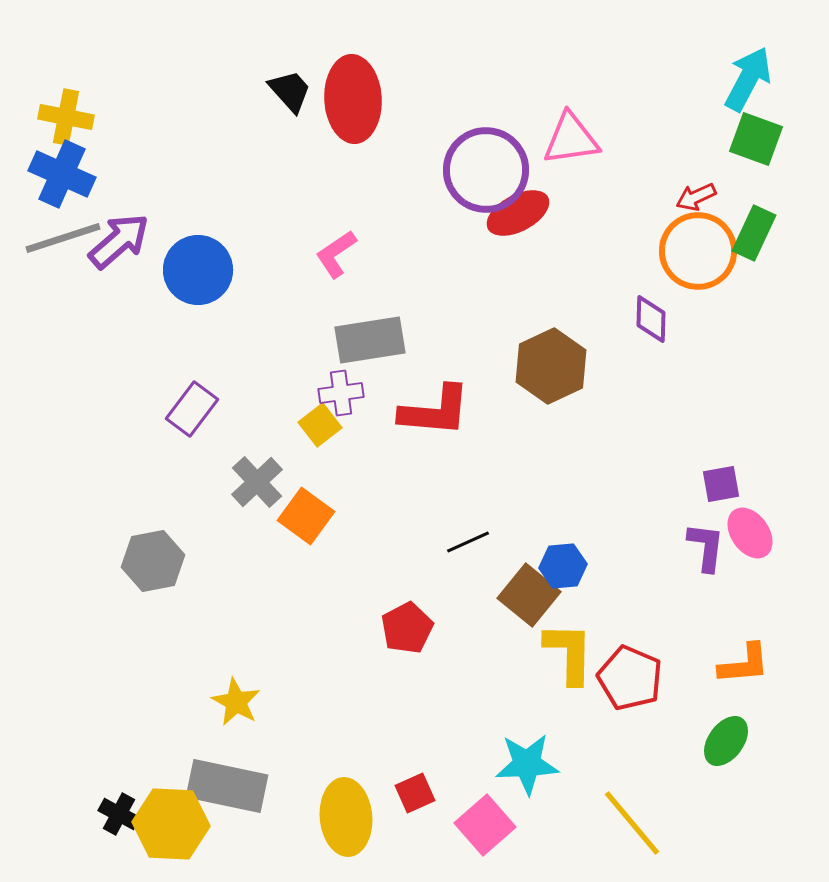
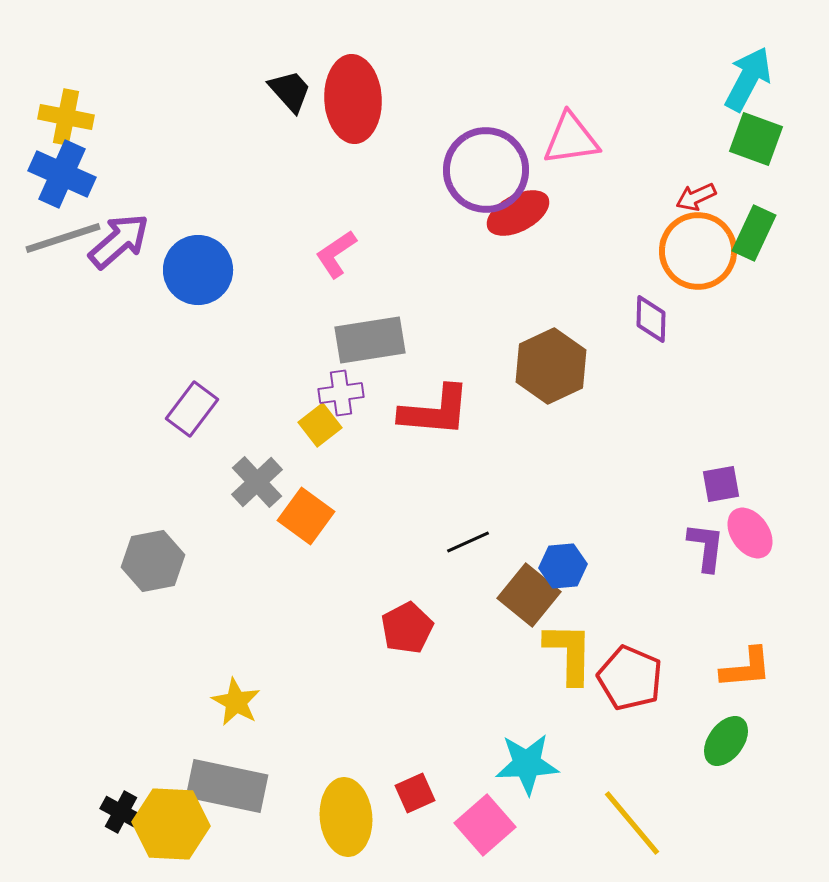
orange L-shape at (744, 664): moved 2 px right, 4 px down
black cross at (119, 814): moved 2 px right, 2 px up
